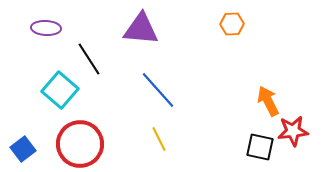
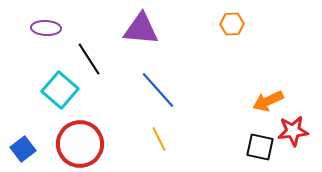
orange arrow: rotated 88 degrees counterclockwise
